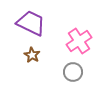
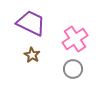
pink cross: moved 4 px left, 2 px up
gray circle: moved 3 px up
